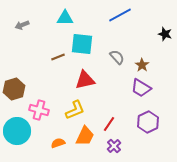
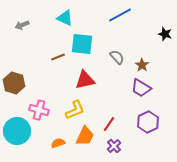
cyan triangle: rotated 24 degrees clockwise
brown hexagon: moved 6 px up; rotated 25 degrees counterclockwise
